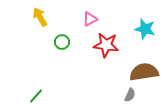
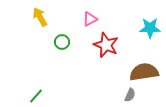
cyan star: moved 5 px right, 1 px up; rotated 15 degrees counterclockwise
red star: rotated 15 degrees clockwise
